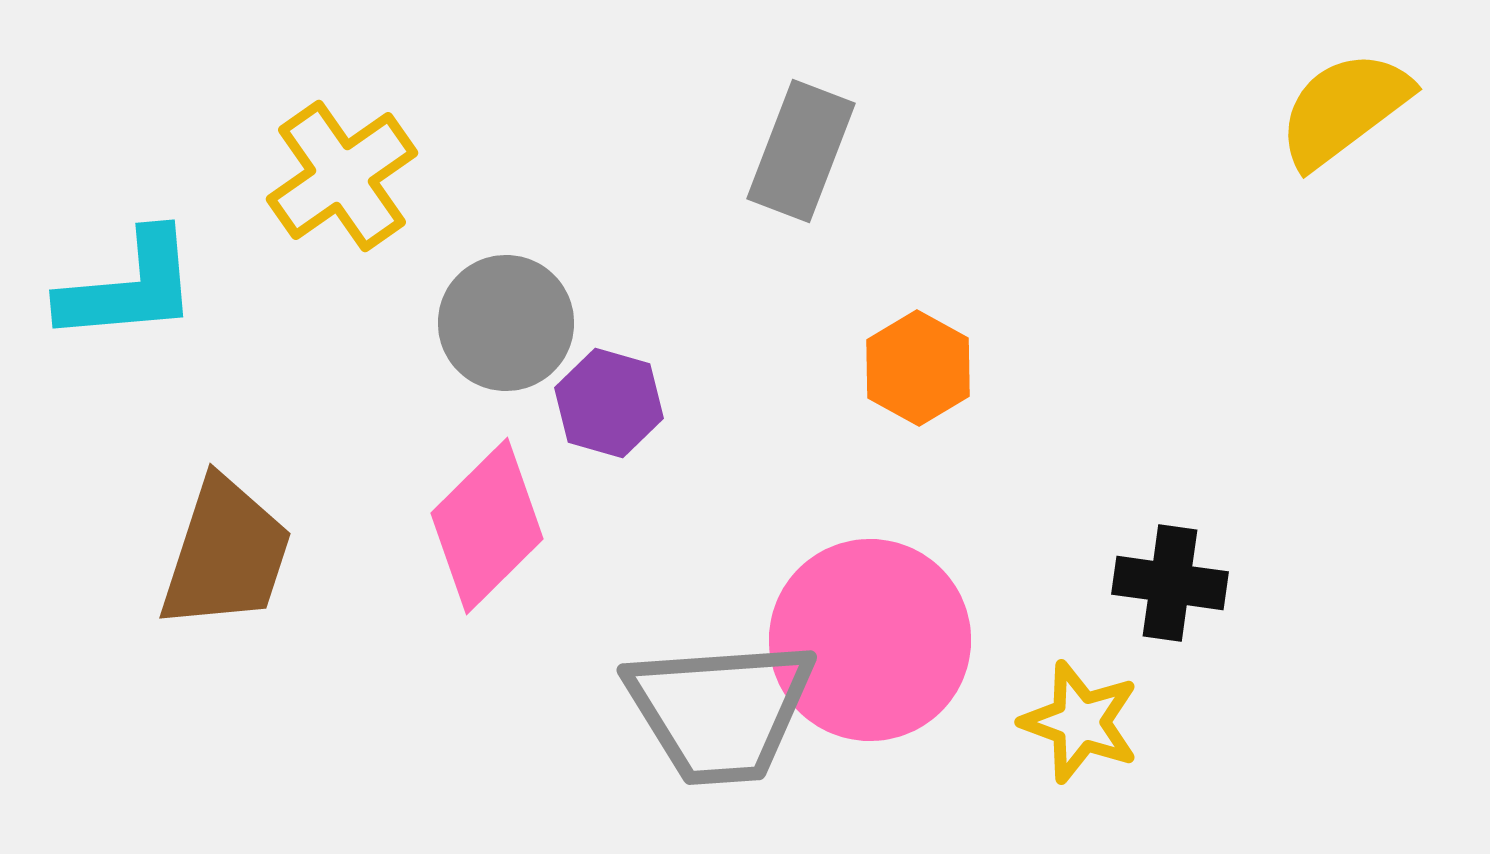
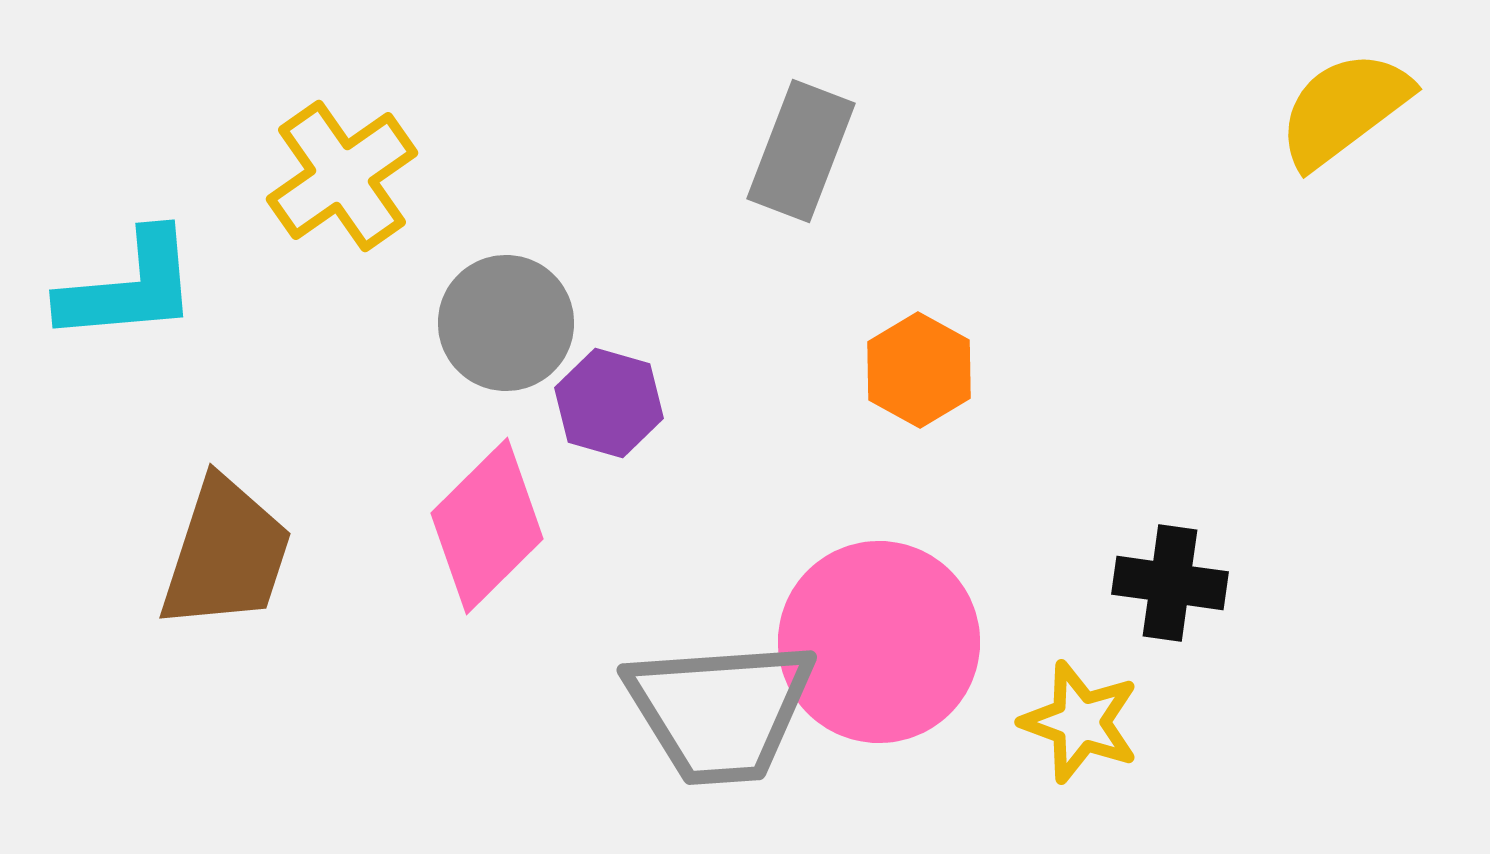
orange hexagon: moved 1 px right, 2 px down
pink circle: moved 9 px right, 2 px down
